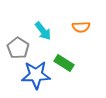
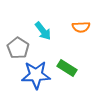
green rectangle: moved 3 px right, 5 px down
